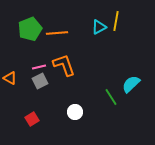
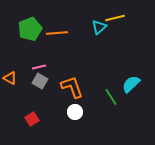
yellow line: moved 1 px left, 3 px up; rotated 66 degrees clockwise
cyan triangle: rotated 14 degrees counterclockwise
orange L-shape: moved 8 px right, 22 px down
gray square: rotated 35 degrees counterclockwise
